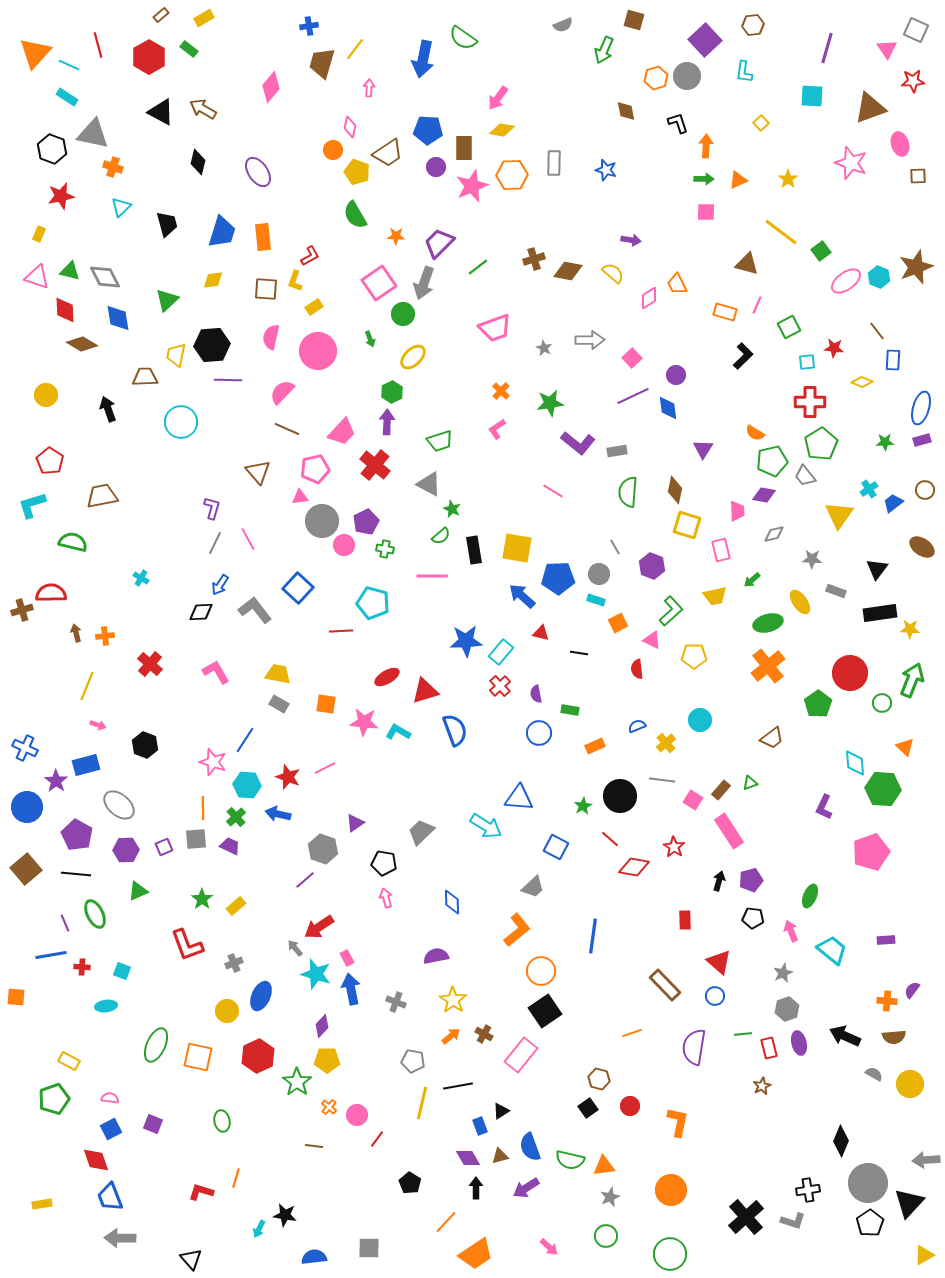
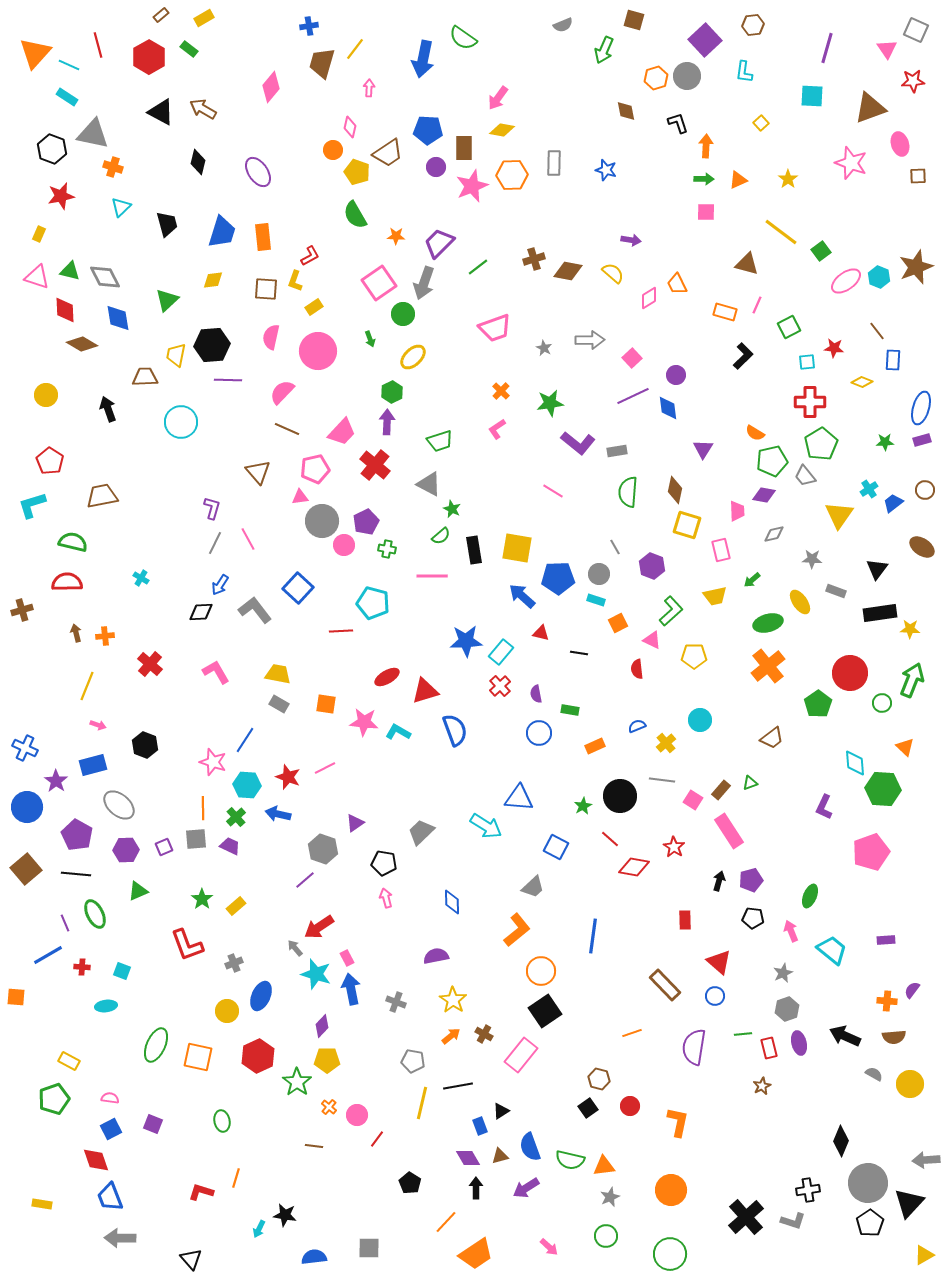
green cross at (385, 549): moved 2 px right
red semicircle at (51, 593): moved 16 px right, 11 px up
blue rectangle at (86, 765): moved 7 px right
blue line at (51, 955): moved 3 px left; rotated 20 degrees counterclockwise
yellow rectangle at (42, 1204): rotated 18 degrees clockwise
